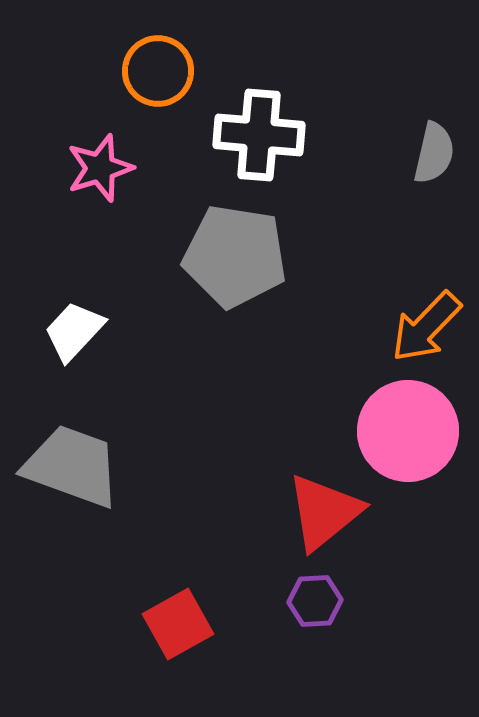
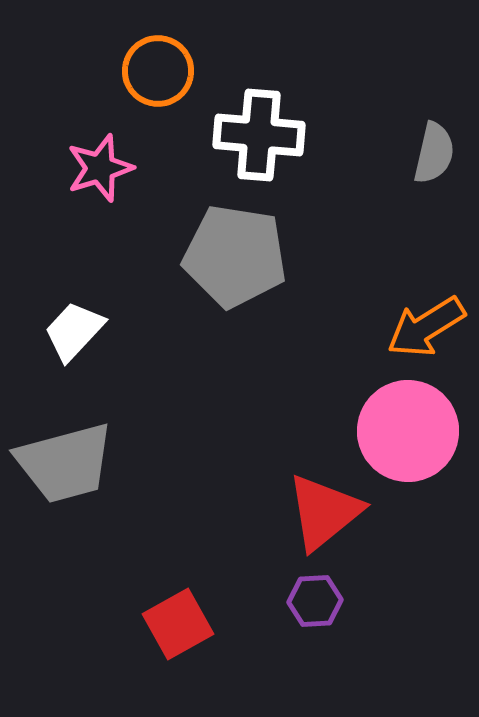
orange arrow: rotated 14 degrees clockwise
gray trapezoid: moved 7 px left, 3 px up; rotated 145 degrees clockwise
